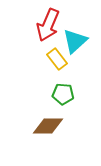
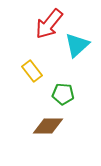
red arrow: moved 1 px right, 1 px up; rotated 16 degrees clockwise
cyan triangle: moved 2 px right, 4 px down
yellow rectangle: moved 25 px left, 12 px down
